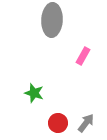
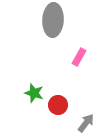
gray ellipse: moved 1 px right
pink rectangle: moved 4 px left, 1 px down
red circle: moved 18 px up
